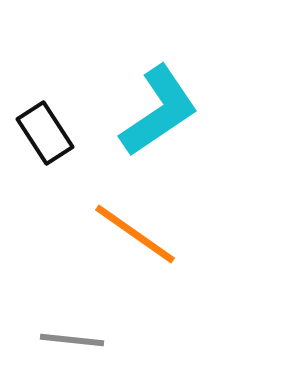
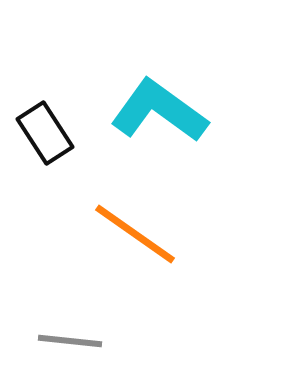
cyan L-shape: rotated 110 degrees counterclockwise
gray line: moved 2 px left, 1 px down
